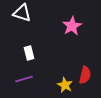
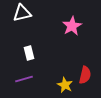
white triangle: rotated 30 degrees counterclockwise
